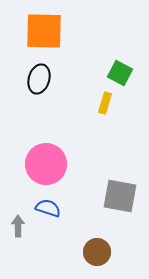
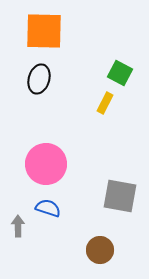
yellow rectangle: rotated 10 degrees clockwise
brown circle: moved 3 px right, 2 px up
